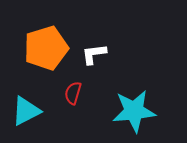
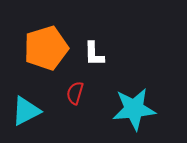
white L-shape: rotated 84 degrees counterclockwise
red semicircle: moved 2 px right
cyan star: moved 2 px up
